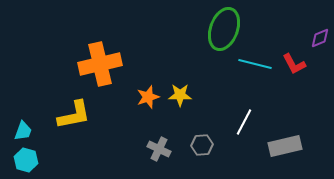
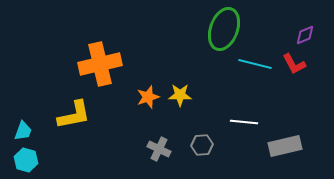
purple diamond: moved 15 px left, 3 px up
white line: rotated 68 degrees clockwise
